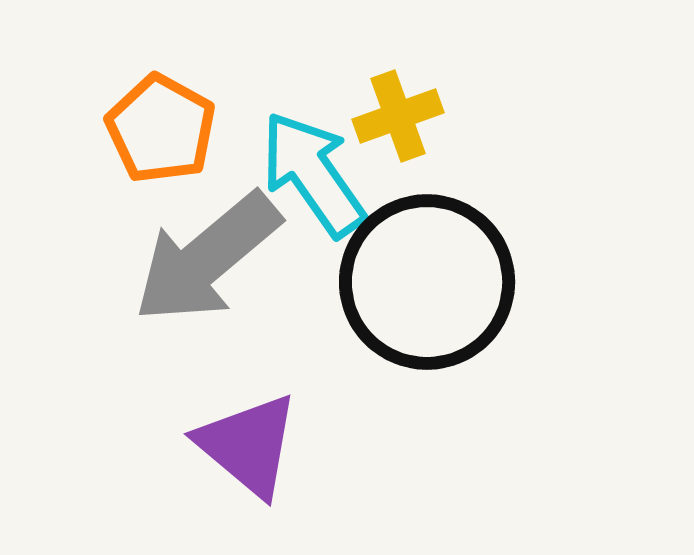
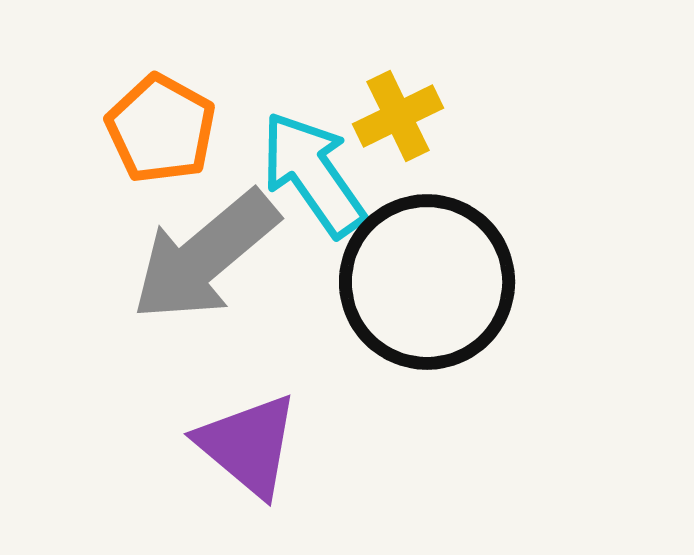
yellow cross: rotated 6 degrees counterclockwise
gray arrow: moved 2 px left, 2 px up
